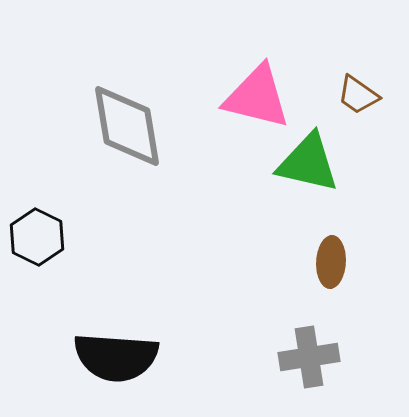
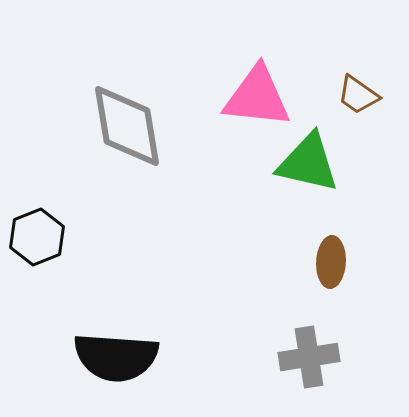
pink triangle: rotated 8 degrees counterclockwise
black hexagon: rotated 12 degrees clockwise
